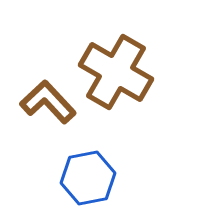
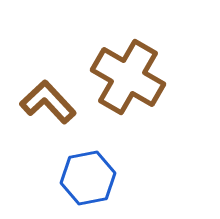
brown cross: moved 12 px right, 5 px down
